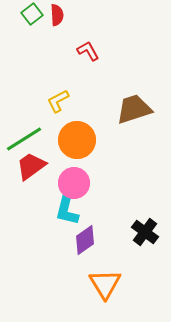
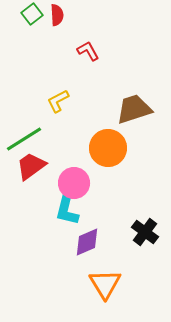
orange circle: moved 31 px right, 8 px down
purple diamond: moved 2 px right, 2 px down; rotated 12 degrees clockwise
